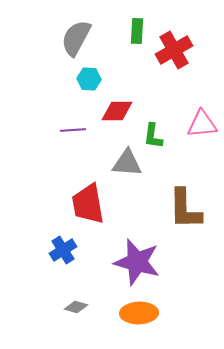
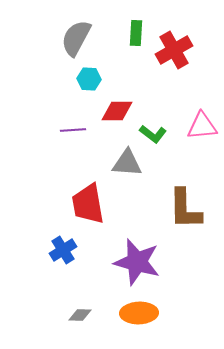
green rectangle: moved 1 px left, 2 px down
pink triangle: moved 2 px down
green L-shape: moved 2 px up; rotated 60 degrees counterclockwise
gray diamond: moved 4 px right, 8 px down; rotated 15 degrees counterclockwise
